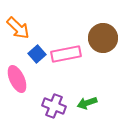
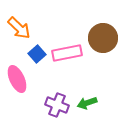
orange arrow: moved 1 px right
pink rectangle: moved 1 px right, 1 px up
purple cross: moved 3 px right, 1 px up
